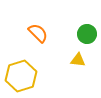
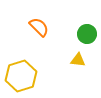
orange semicircle: moved 1 px right, 6 px up
